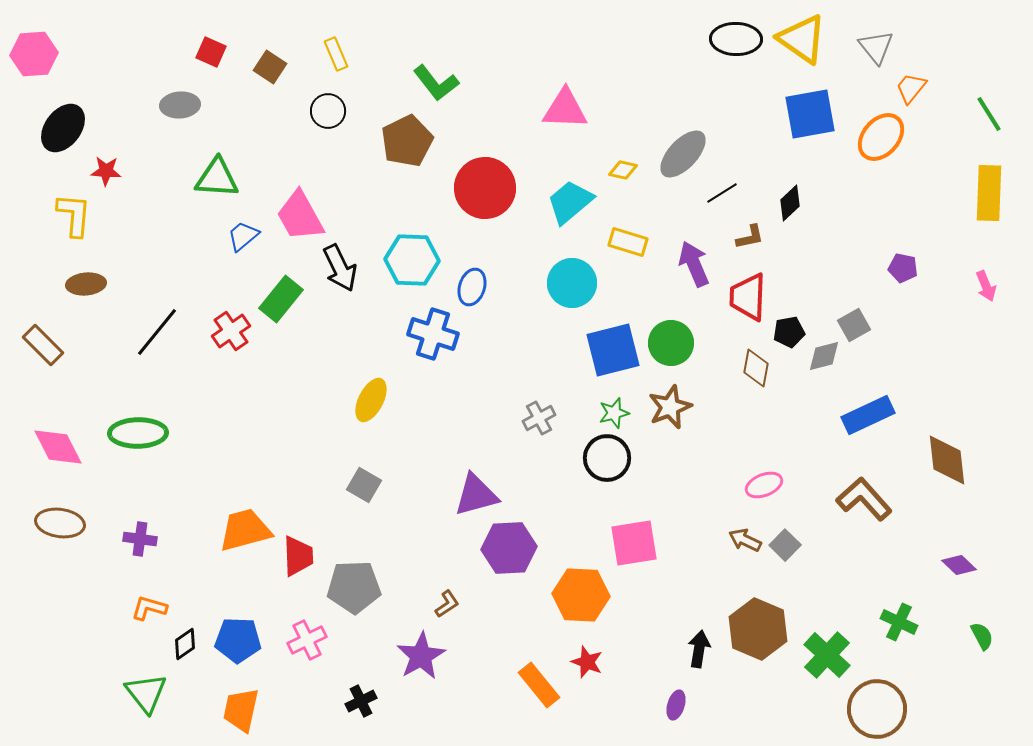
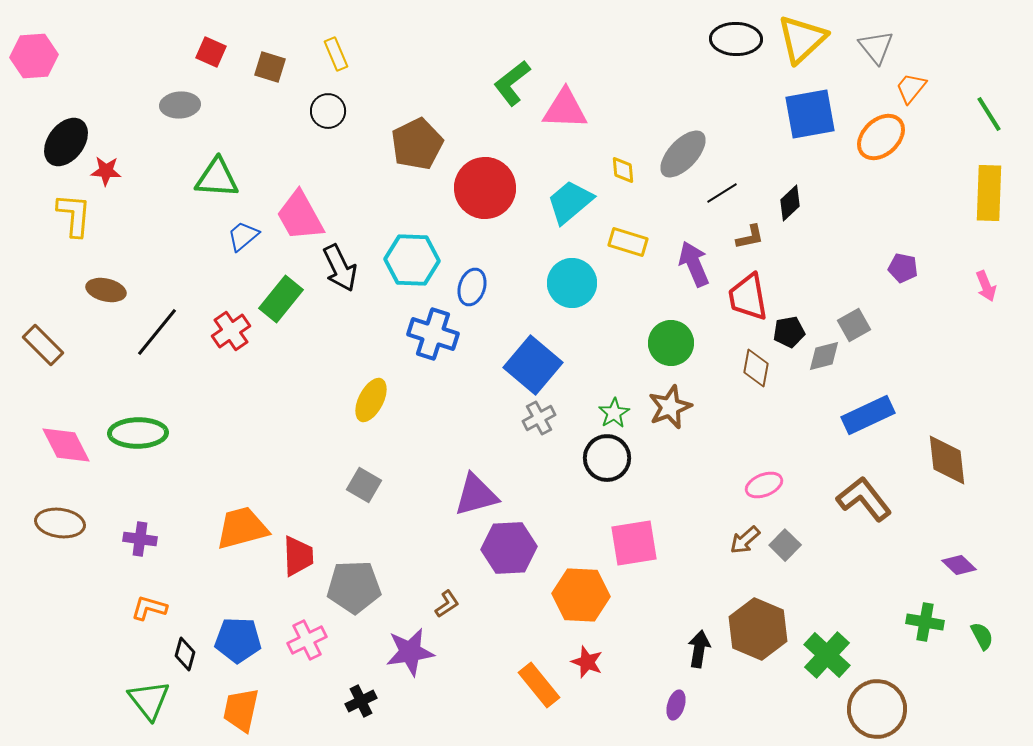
yellow triangle at (802, 39): rotated 42 degrees clockwise
pink hexagon at (34, 54): moved 2 px down
brown square at (270, 67): rotated 16 degrees counterclockwise
green L-shape at (436, 83): moved 76 px right; rotated 90 degrees clockwise
black ellipse at (63, 128): moved 3 px right, 14 px down
orange ellipse at (881, 137): rotated 6 degrees clockwise
brown pentagon at (407, 141): moved 10 px right, 3 px down
yellow diamond at (623, 170): rotated 72 degrees clockwise
brown ellipse at (86, 284): moved 20 px right, 6 px down; rotated 18 degrees clockwise
red trapezoid at (748, 297): rotated 12 degrees counterclockwise
blue square at (613, 350): moved 80 px left, 15 px down; rotated 36 degrees counterclockwise
green star at (614, 413): rotated 16 degrees counterclockwise
pink diamond at (58, 447): moved 8 px right, 2 px up
brown L-shape at (864, 499): rotated 4 degrees clockwise
orange trapezoid at (245, 530): moved 3 px left, 2 px up
brown arrow at (745, 540): rotated 68 degrees counterclockwise
green cross at (899, 622): moved 26 px right; rotated 15 degrees counterclockwise
black diamond at (185, 644): moved 10 px down; rotated 40 degrees counterclockwise
purple star at (421, 656): moved 11 px left, 4 px up; rotated 21 degrees clockwise
green triangle at (146, 693): moved 3 px right, 7 px down
